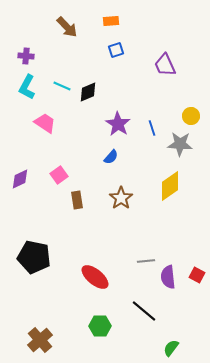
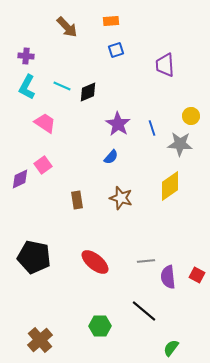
purple trapezoid: rotated 20 degrees clockwise
pink square: moved 16 px left, 10 px up
brown star: rotated 20 degrees counterclockwise
red ellipse: moved 15 px up
